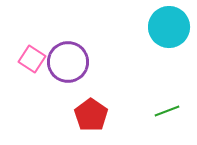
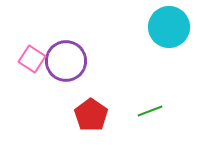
purple circle: moved 2 px left, 1 px up
green line: moved 17 px left
